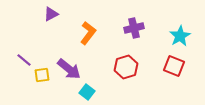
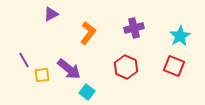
purple line: rotated 21 degrees clockwise
red hexagon: rotated 20 degrees counterclockwise
